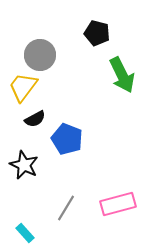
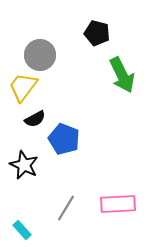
blue pentagon: moved 3 px left
pink rectangle: rotated 12 degrees clockwise
cyan rectangle: moved 3 px left, 3 px up
